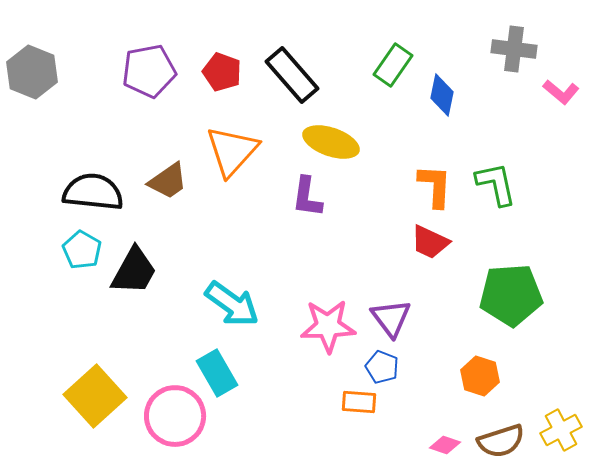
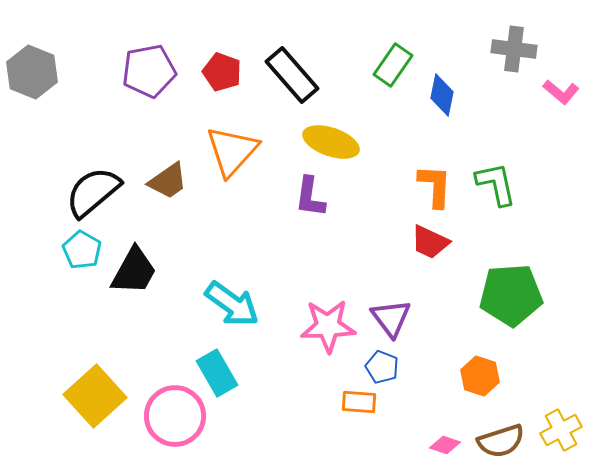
black semicircle: rotated 46 degrees counterclockwise
purple L-shape: moved 3 px right
